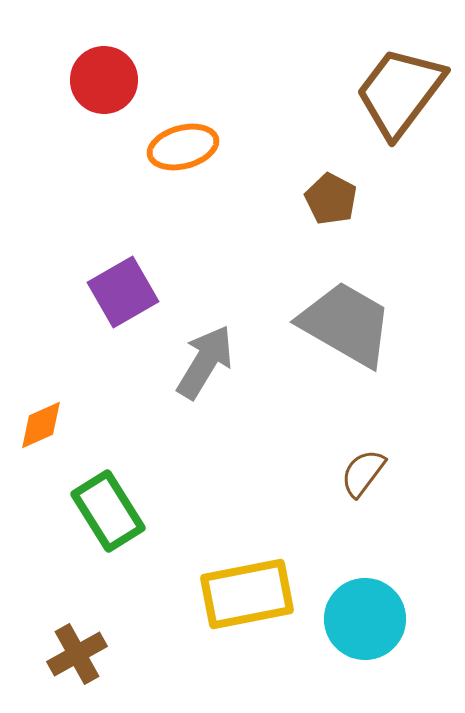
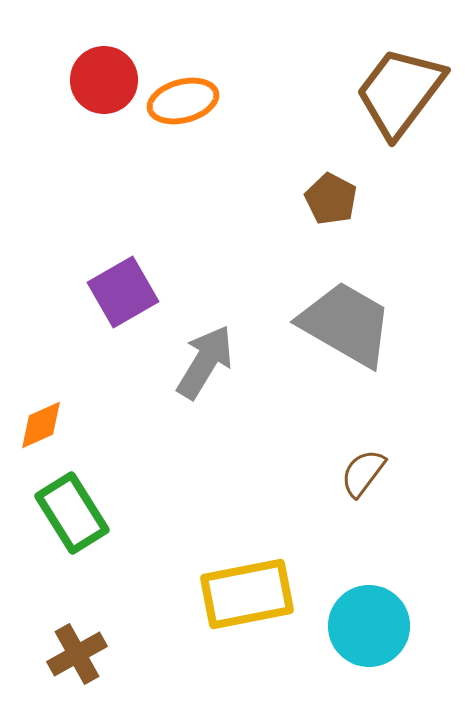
orange ellipse: moved 46 px up
green rectangle: moved 36 px left, 2 px down
cyan circle: moved 4 px right, 7 px down
